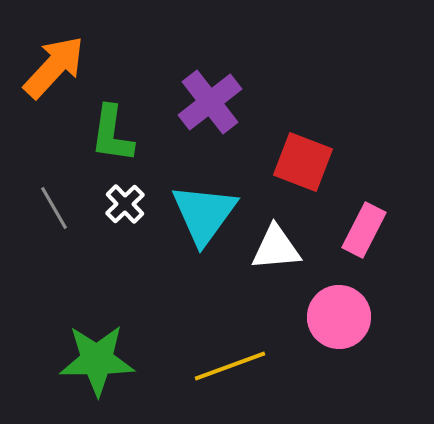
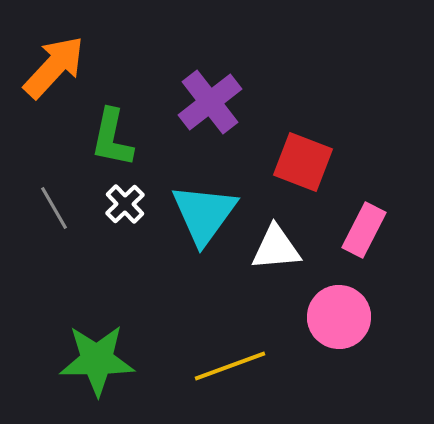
green L-shape: moved 4 px down; rotated 4 degrees clockwise
